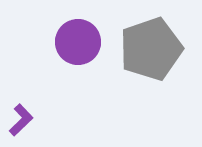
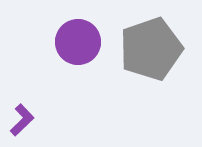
purple L-shape: moved 1 px right
